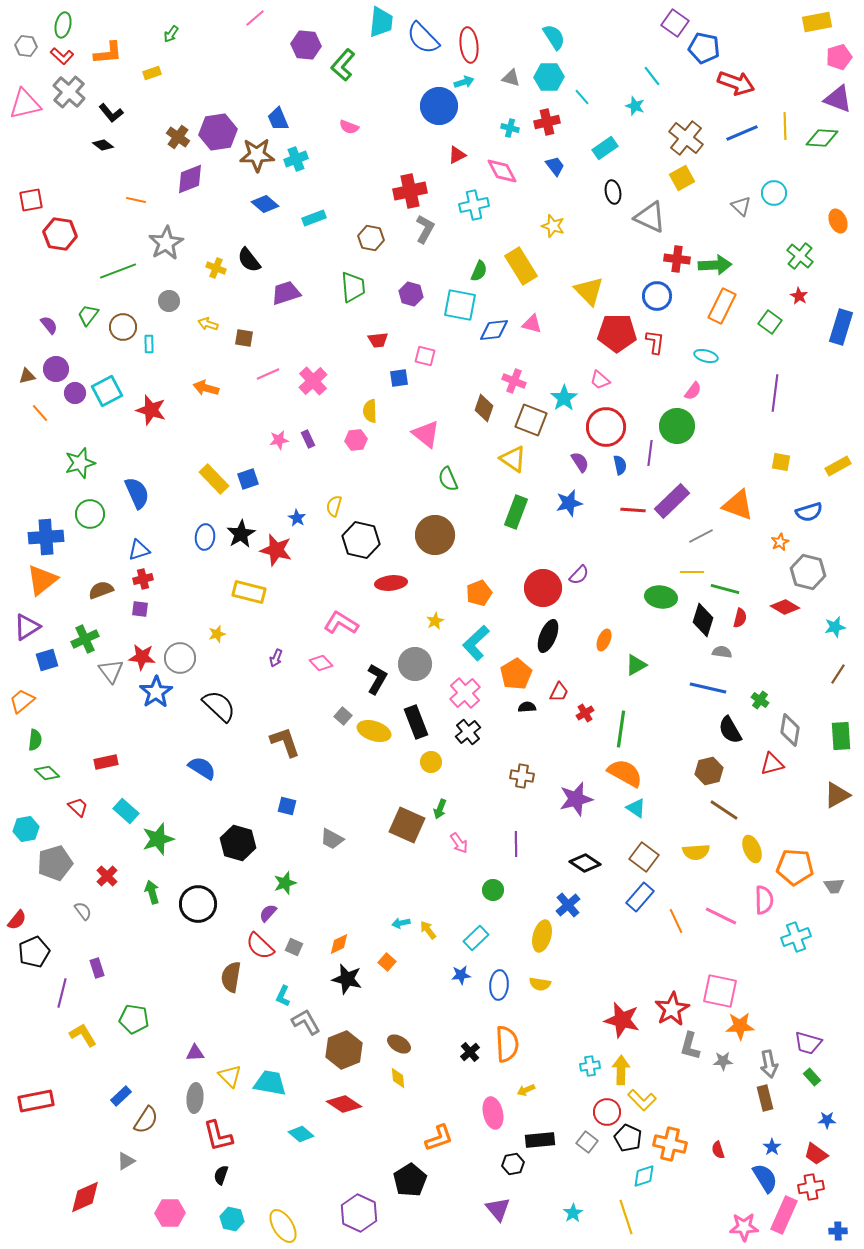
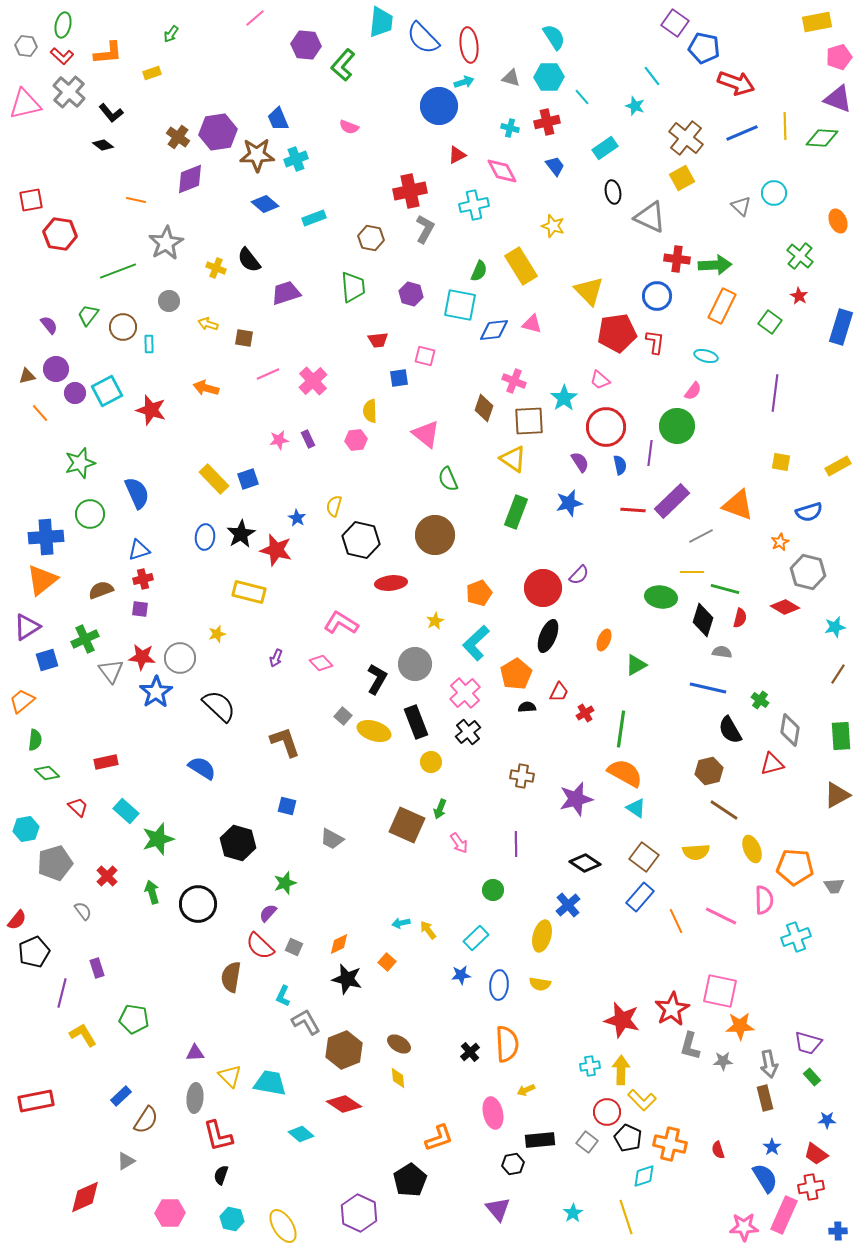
red pentagon at (617, 333): rotated 9 degrees counterclockwise
brown square at (531, 420): moved 2 px left, 1 px down; rotated 24 degrees counterclockwise
